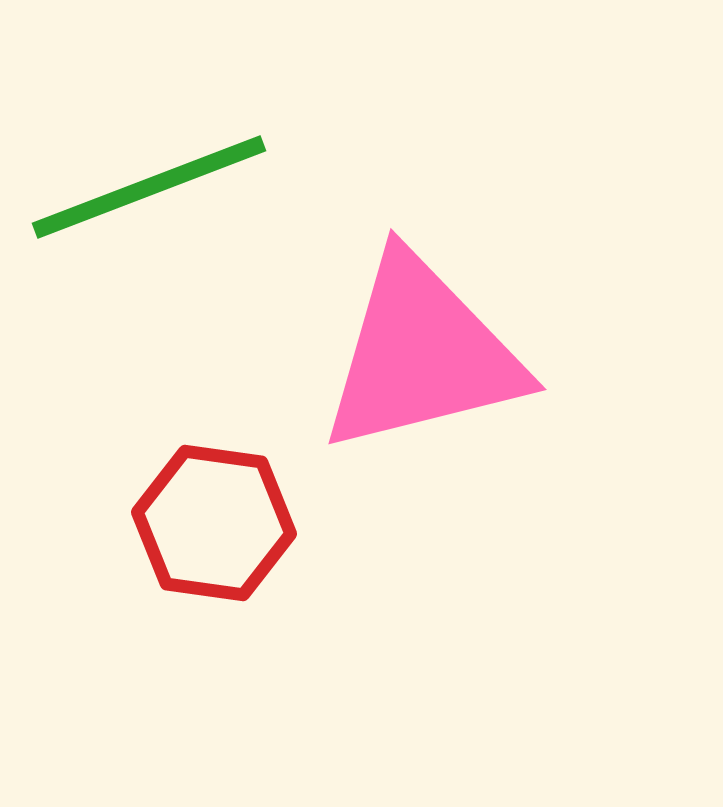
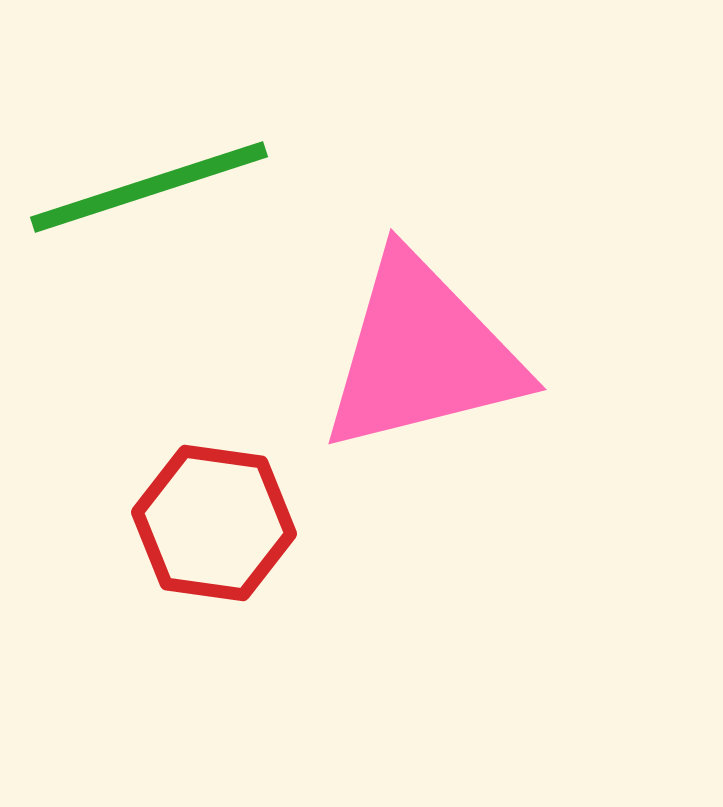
green line: rotated 3 degrees clockwise
